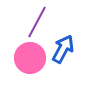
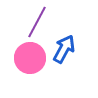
blue arrow: moved 1 px right
